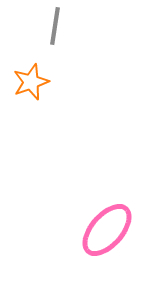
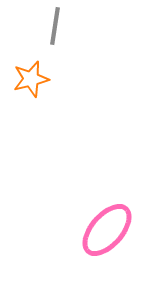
orange star: moved 3 px up; rotated 6 degrees clockwise
